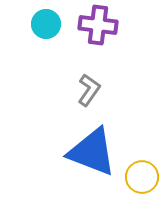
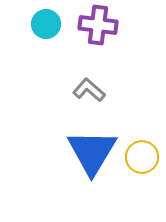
gray L-shape: rotated 84 degrees counterclockwise
blue triangle: rotated 40 degrees clockwise
yellow circle: moved 20 px up
